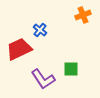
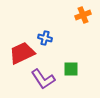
blue cross: moved 5 px right, 8 px down; rotated 24 degrees counterclockwise
red trapezoid: moved 3 px right, 4 px down
